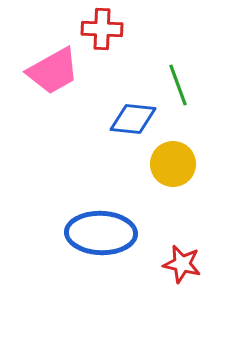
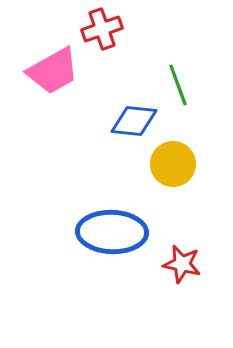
red cross: rotated 21 degrees counterclockwise
blue diamond: moved 1 px right, 2 px down
blue ellipse: moved 11 px right, 1 px up
